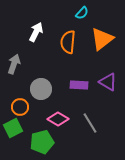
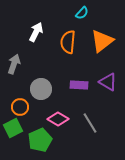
orange triangle: moved 2 px down
green pentagon: moved 2 px left, 2 px up; rotated 10 degrees counterclockwise
